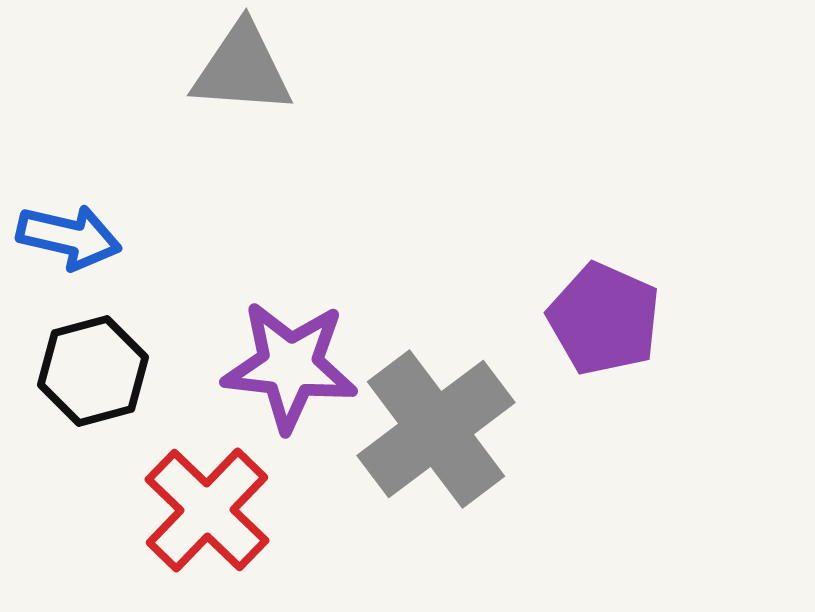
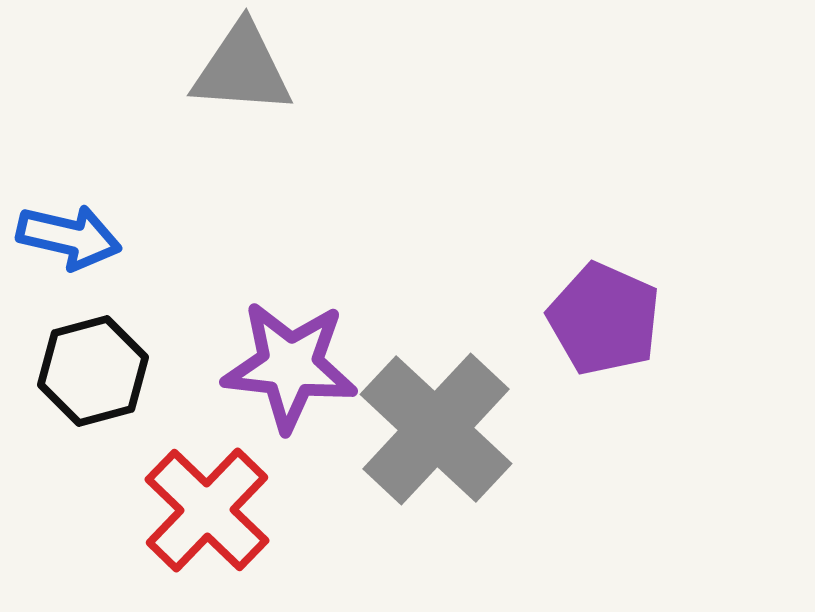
gray cross: rotated 10 degrees counterclockwise
